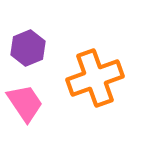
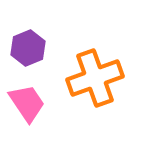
pink trapezoid: moved 2 px right
